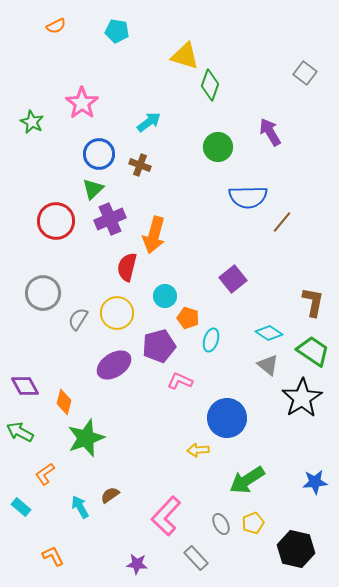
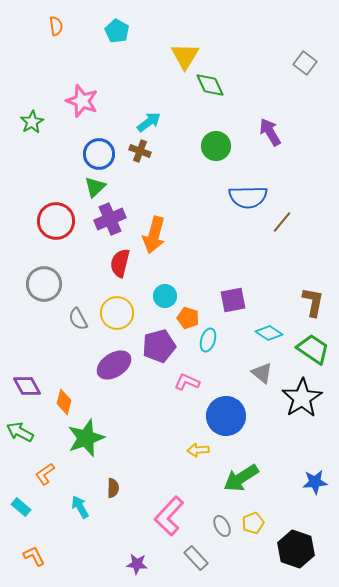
orange semicircle at (56, 26): rotated 72 degrees counterclockwise
cyan pentagon at (117, 31): rotated 20 degrees clockwise
yellow triangle at (185, 56): rotated 44 degrees clockwise
gray square at (305, 73): moved 10 px up
green diamond at (210, 85): rotated 44 degrees counterclockwise
pink star at (82, 103): moved 2 px up; rotated 16 degrees counterclockwise
green star at (32, 122): rotated 15 degrees clockwise
green circle at (218, 147): moved 2 px left, 1 px up
brown cross at (140, 165): moved 14 px up
green triangle at (93, 189): moved 2 px right, 2 px up
red semicircle at (127, 267): moved 7 px left, 4 px up
purple square at (233, 279): moved 21 px down; rotated 28 degrees clockwise
gray circle at (43, 293): moved 1 px right, 9 px up
gray semicircle at (78, 319): rotated 60 degrees counterclockwise
cyan ellipse at (211, 340): moved 3 px left
green trapezoid at (313, 351): moved 2 px up
gray triangle at (268, 365): moved 6 px left, 8 px down
pink L-shape at (180, 381): moved 7 px right, 1 px down
purple diamond at (25, 386): moved 2 px right
blue circle at (227, 418): moved 1 px left, 2 px up
green arrow at (247, 480): moved 6 px left, 2 px up
brown semicircle at (110, 495): moved 3 px right, 7 px up; rotated 126 degrees clockwise
pink L-shape at (166, 516): moved 3 px right
gray ellipse at (221, 524): moved 1 px right, 2 px down
black hexagon at (296, 549): rotated 6 degrees clockwise
orange L-shape at (53, 556): moved 19 px left
